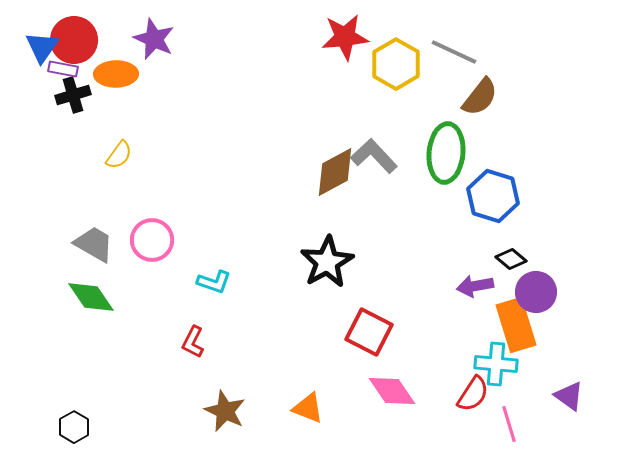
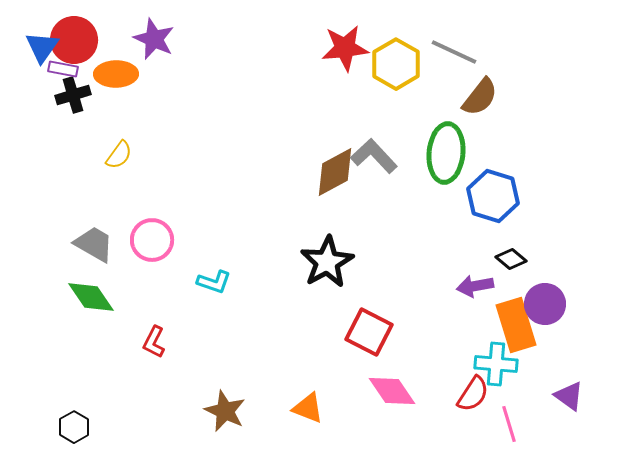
red star: moved 11 px down
purple circle: moved 9 px right, 12 px down
red L-shape: moved 39 px left
